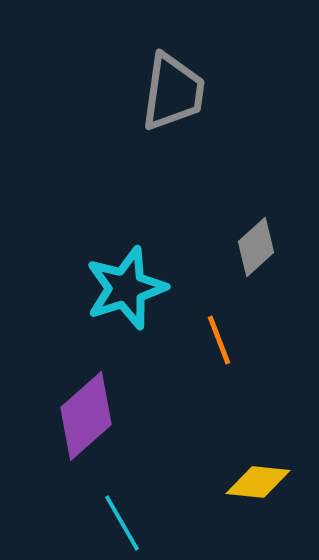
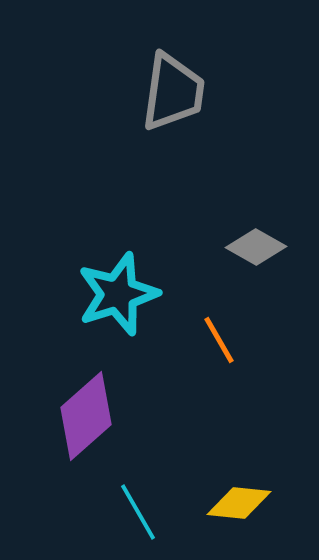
gray diamond: rotated 72 degrees clockwise
cyan star: moved 8 px left, 6 px down
orange line: rotated 9 degrees counterclockwise
yellow diamond: moved 19 px left, 21 px down
cyan line: moved 16 px right, 11 px up
